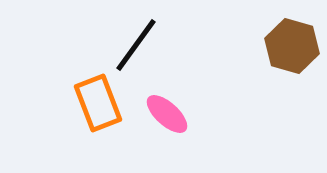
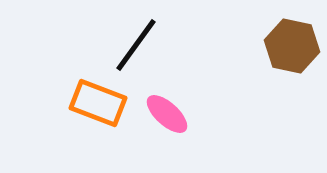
brown hexagon: rotated 4 degrees counterclockwise
orange rectangle: rotated 48 degrees counterclockwise
